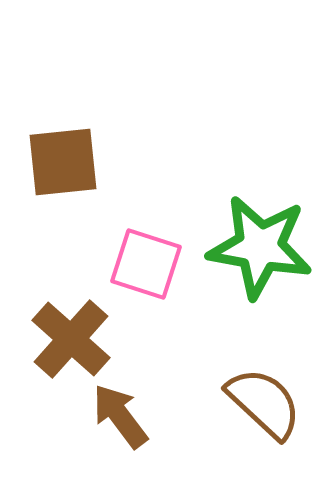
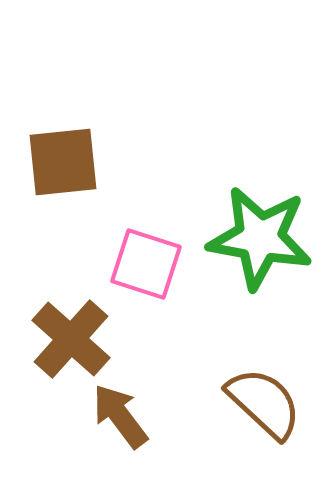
green star: moved 9 px up
